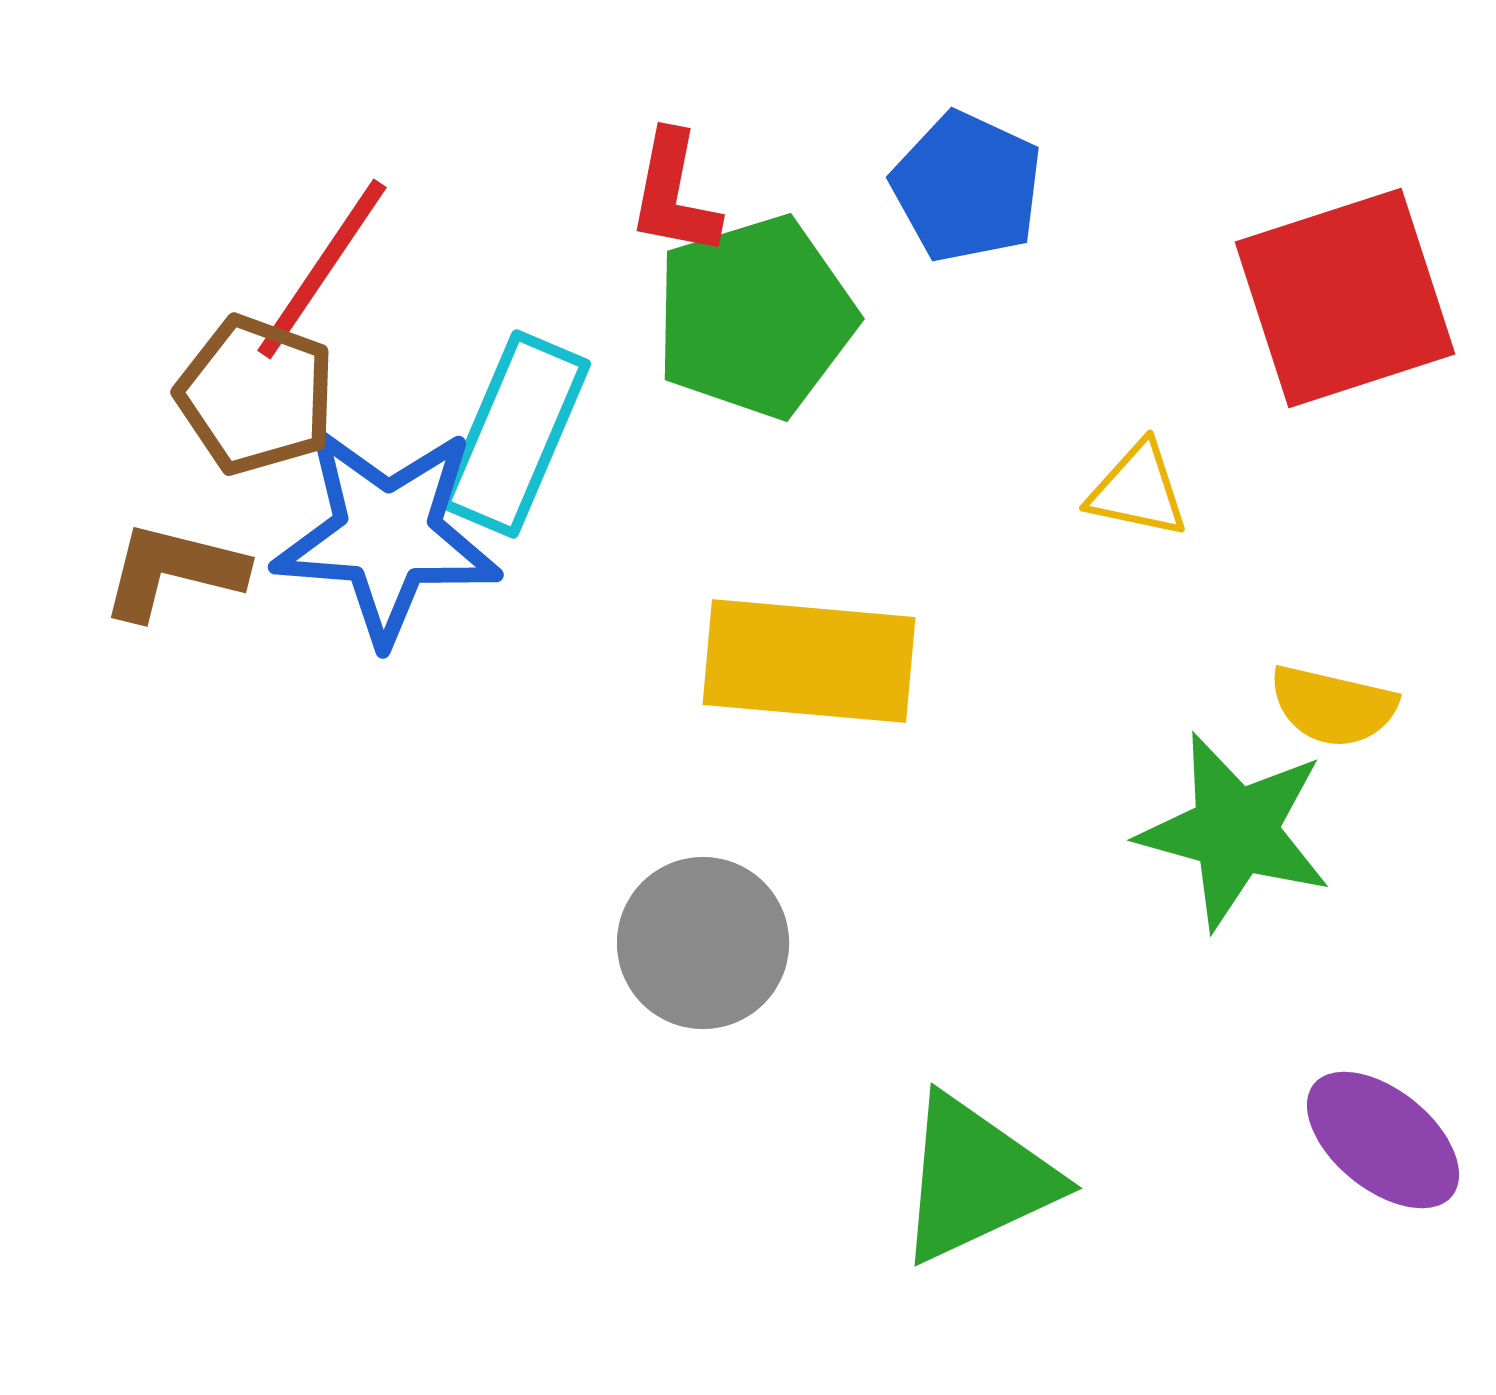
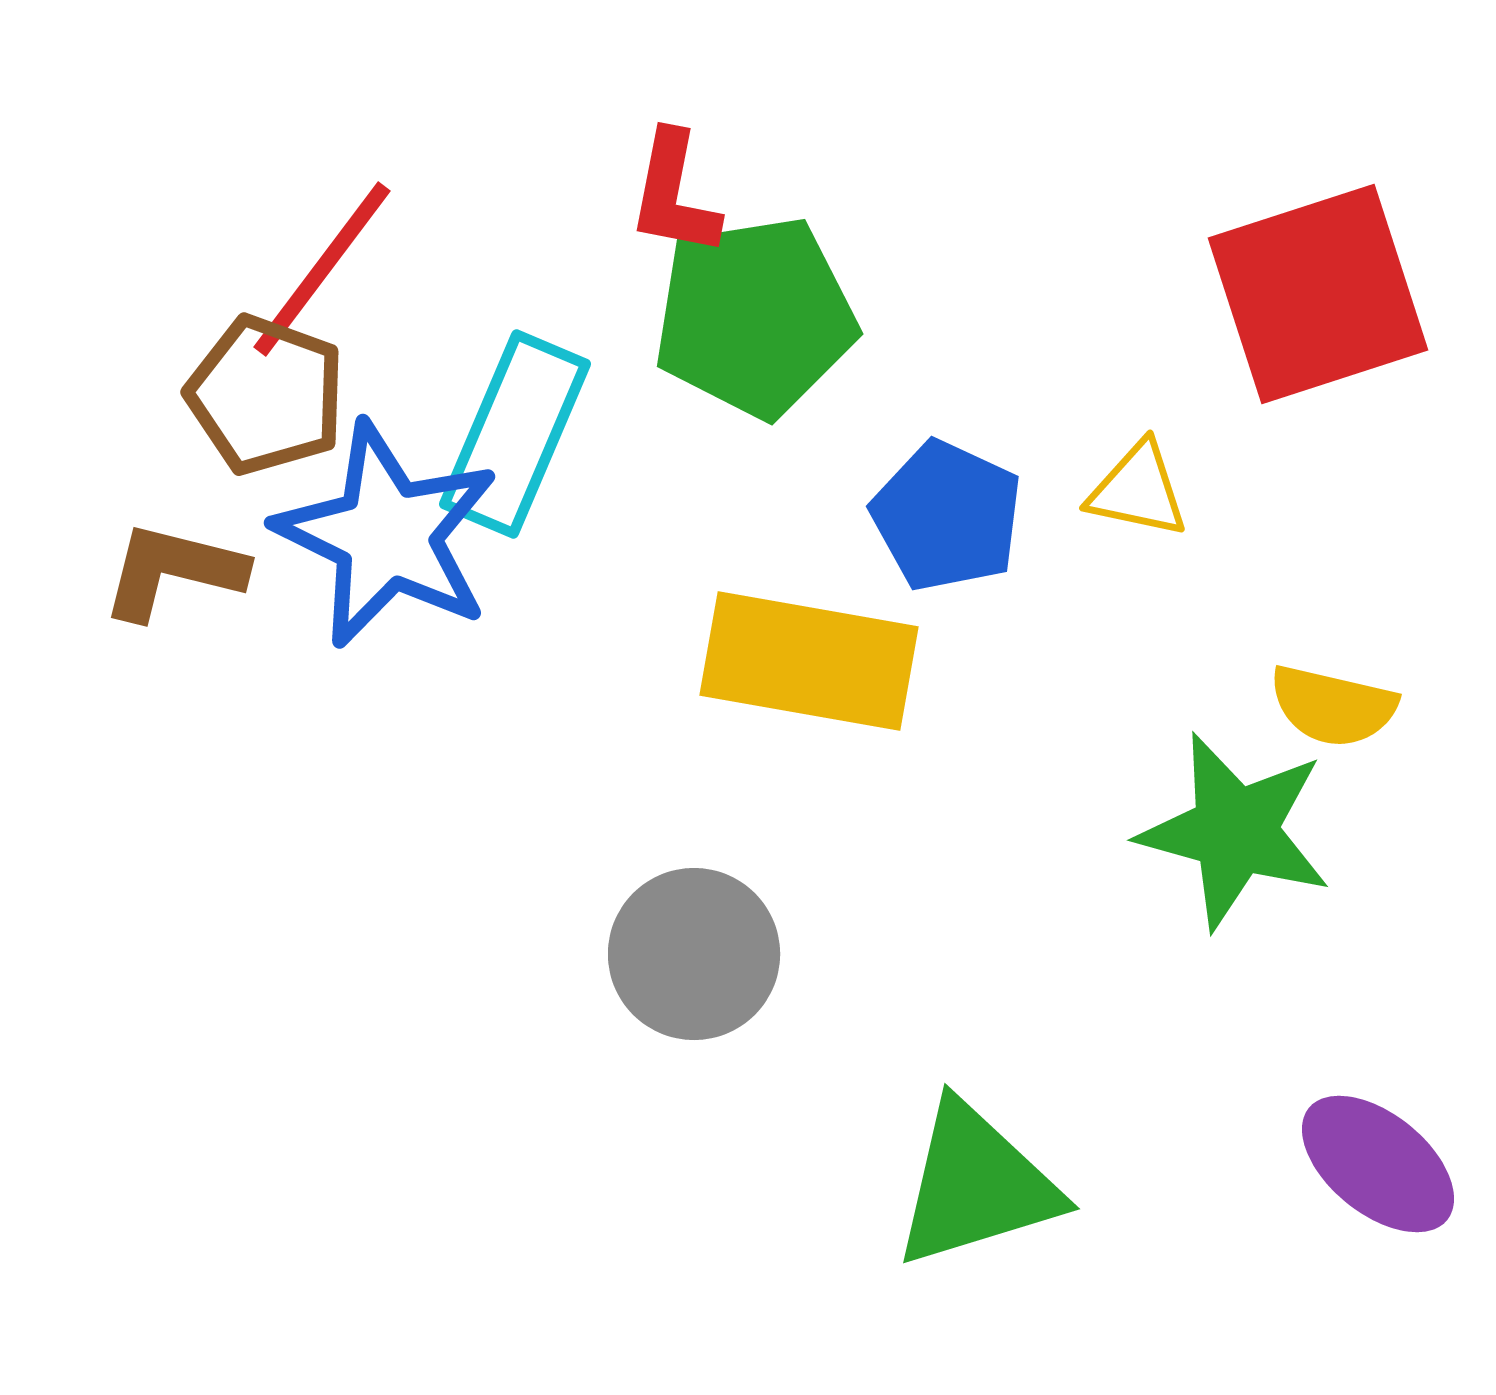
blue pentagon: moved 20 px left, 329 px down
red line: rotated 3 degrees clockwise
red square: moved 27 px left, 4 px up
green pentagon: rotated 8 degrees clockwise
brown pentagon: moved 10 px right
blue star: rotated 22 degrees clockwise
yellow rectangle: rotated 5 degrees clockwise
gray circle: moved 9 px left, 11 px down
purple ellipse: moved 5 px left, 24 px down
green triangle: moved 6 px down; rotated 8 degrees clockwise
